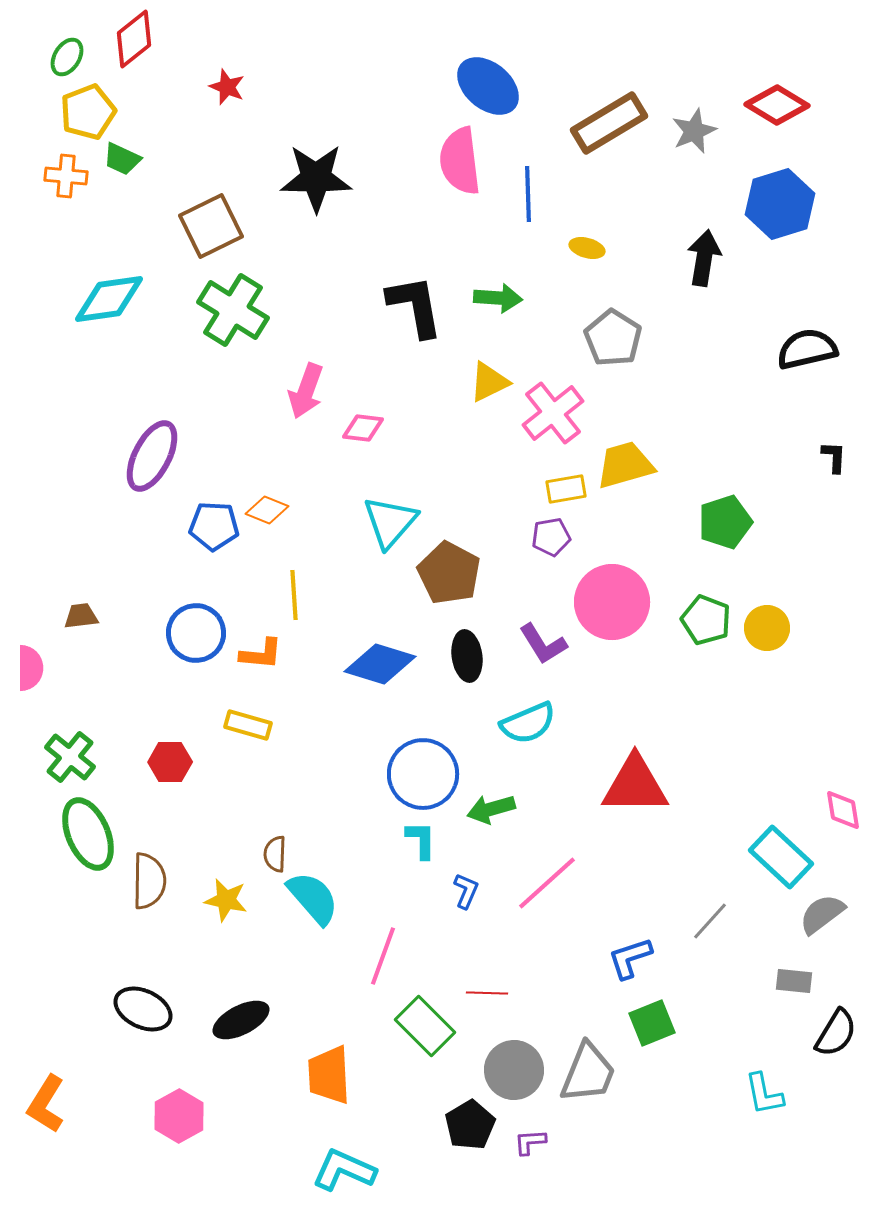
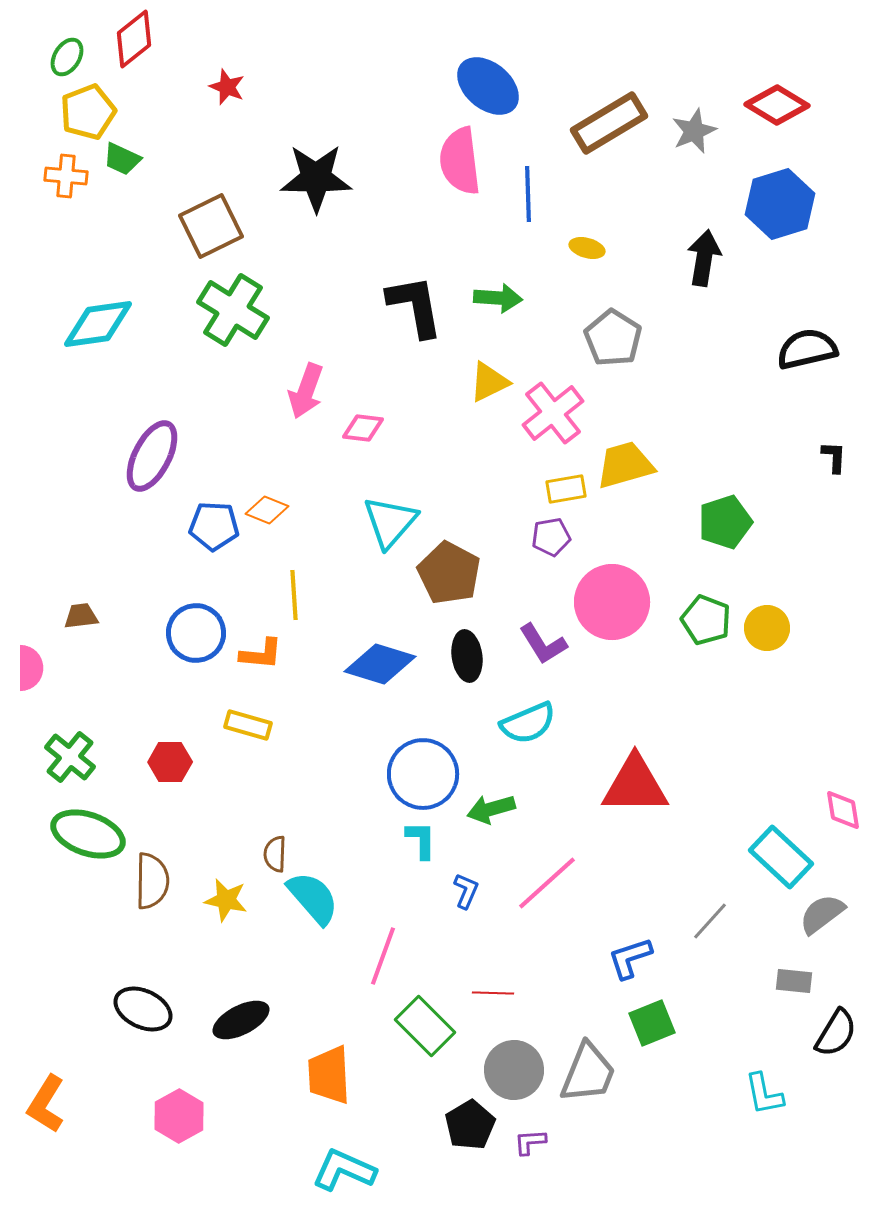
cyan diamond at (109, 299): moved 11 px left, 25 px down
green ellipse at (88, 834): rotated 48 degrees counterclockwise
brown semicircle at (149, 881): moved 3 px right
red line at (487, 993): moved 6 px right
